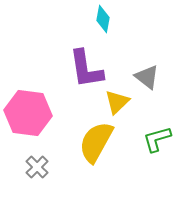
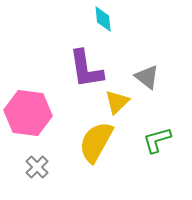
cyan diamond: rotated 16 degrees counterclockwise
green L-shape: moved 1 px down
